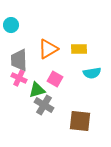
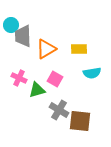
orange triangle: moved 2 px left
gray trapezoid: moved 4 px right, 24 px up
gray cross: moved 15 px right, 5 px down
